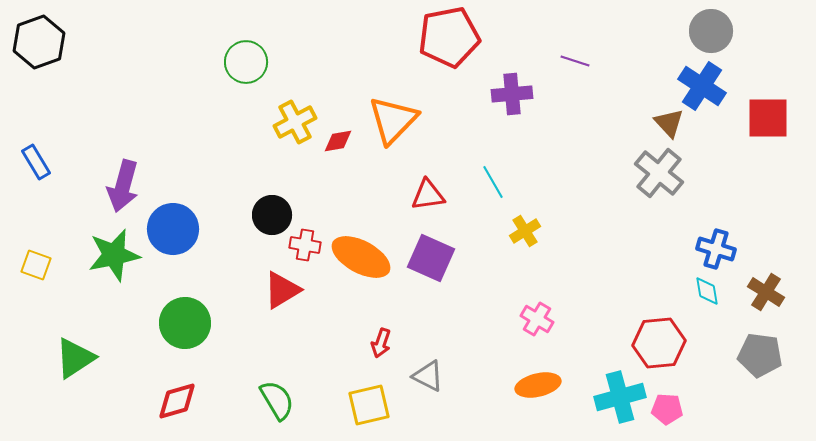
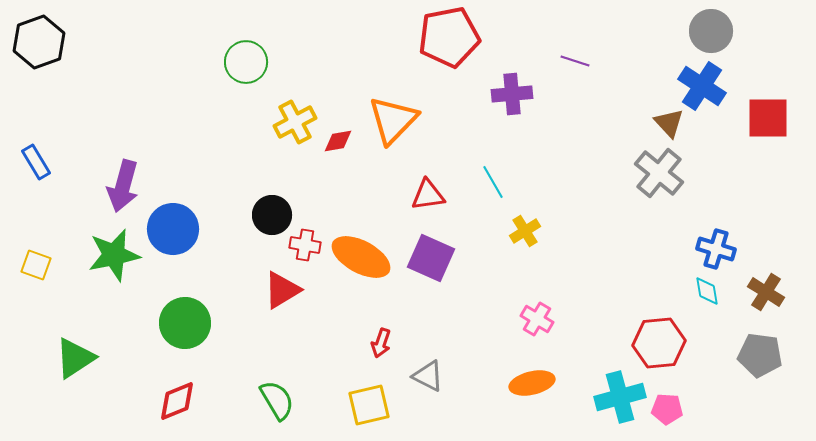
orange ellipse at (538, 385): moved 6 px left, 2 px up
red diamond at (177, 401): rotated 6 degrees counterclockwise
